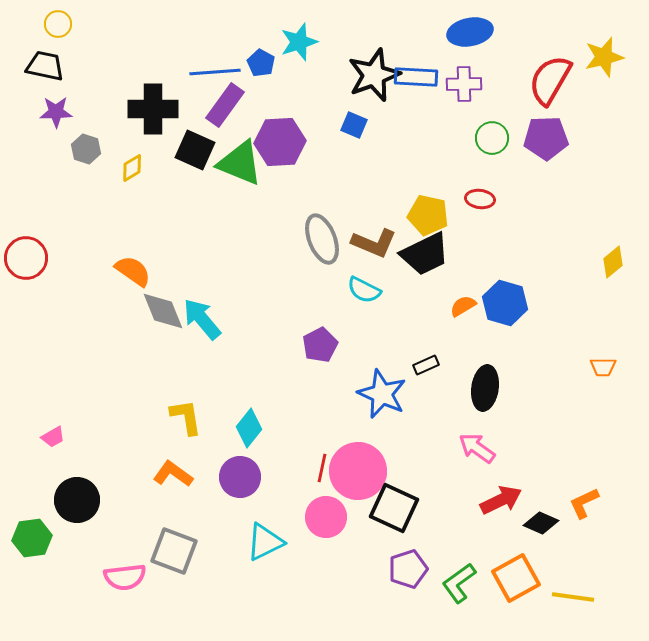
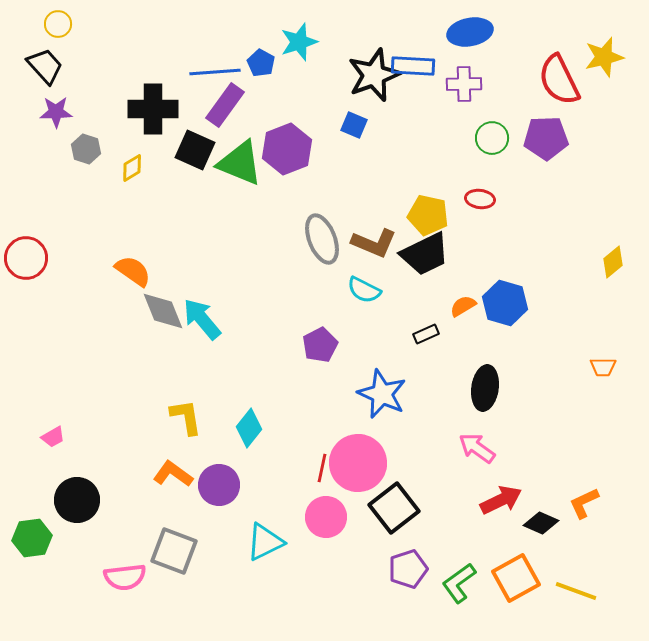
black trapezoid at (45, 66): rotated 36 degrees clockwise
blue rectangle at (416, 77): moved 3 px left, 11 px up
red semicircle at (550, 80): moved 9 px right; rotated 56 degrees counterclockwise
purple hexagon at (280, 142): moved 7 px right, 7 px down; rotated 18 degrees counterclockwise
black rectangle at (426, 365): moved 31 px up
pink circle at (358, 471): moved 8 px up
purple circle at (240, 477): moved 21 px left, 8 px down
black square at (394, 508): rotated 27 degrees clockwise
yellow line at (573, 597): moved 3 px right, 6 px up; rotated 12 degrees clockwise
